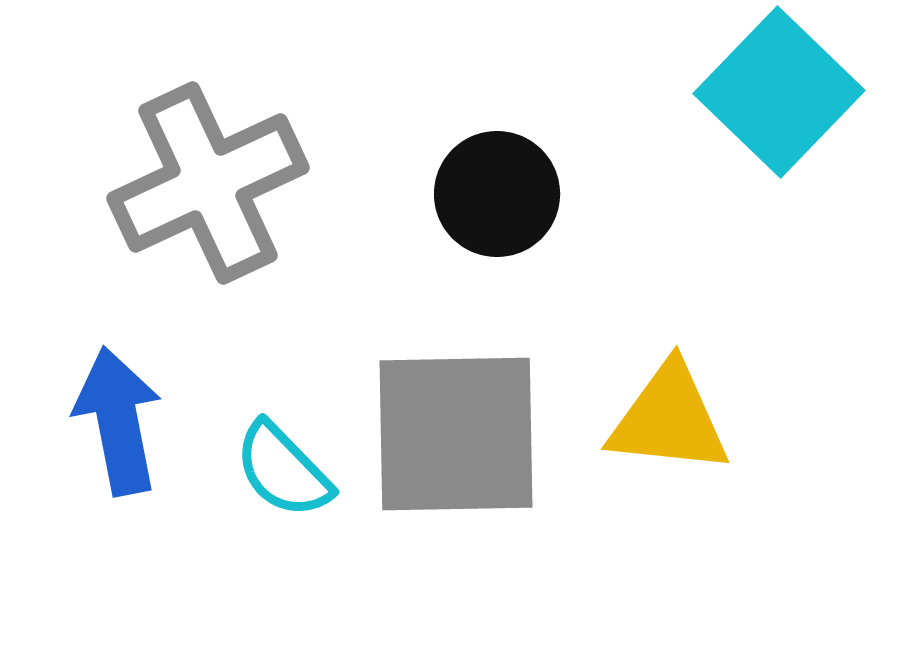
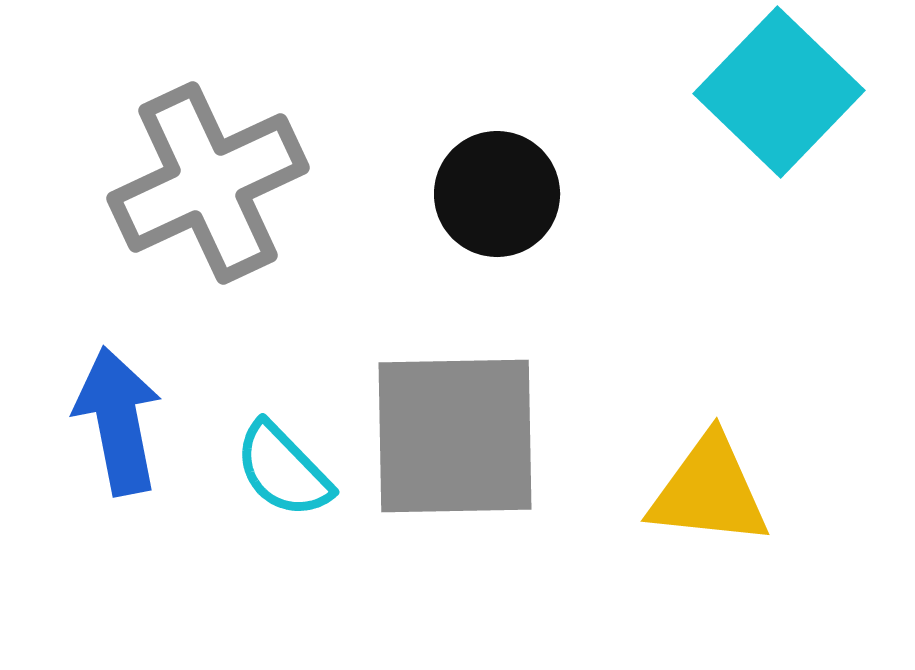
yellow triangle: moved 40 px right, 72 px down
gray square: moved 1 px left, 2 px down
